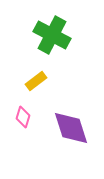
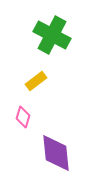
purple diamond: moved 15 px left, 25 px down; rotated 12 degrees clockwise
